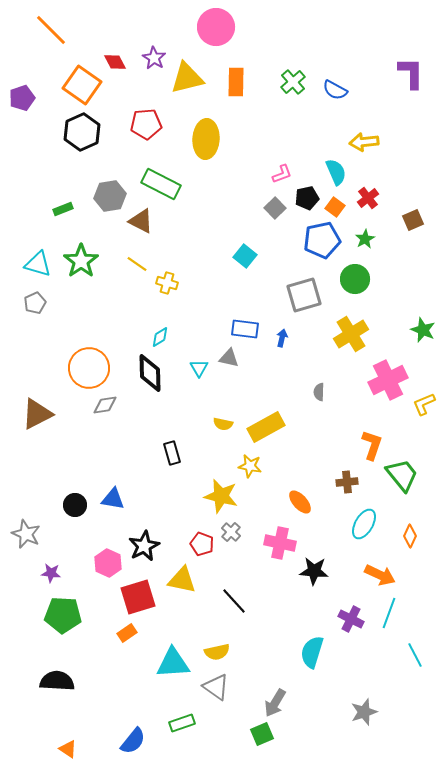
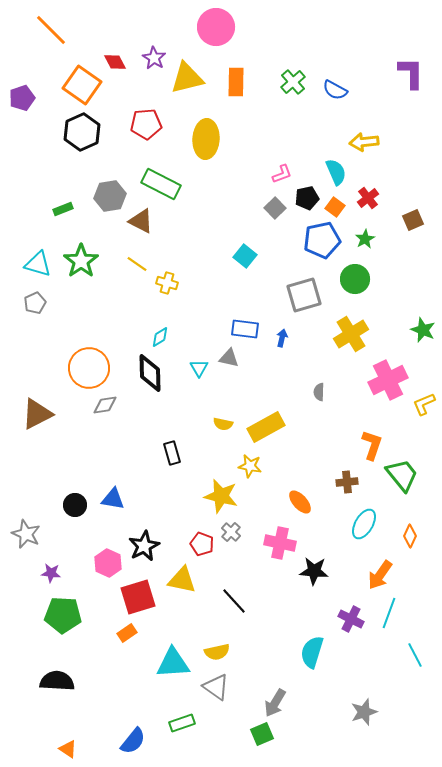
orange arrow at (380, 575): rotated 100 degrees clockwise
